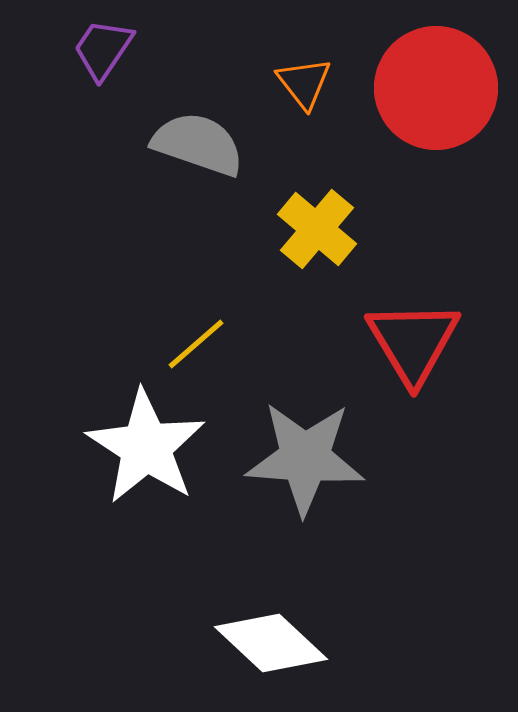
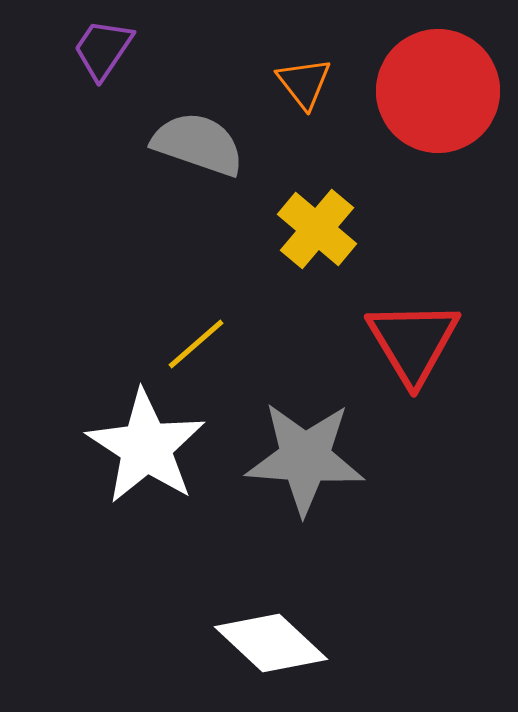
red circle: moved 2 px right, 3 px down
